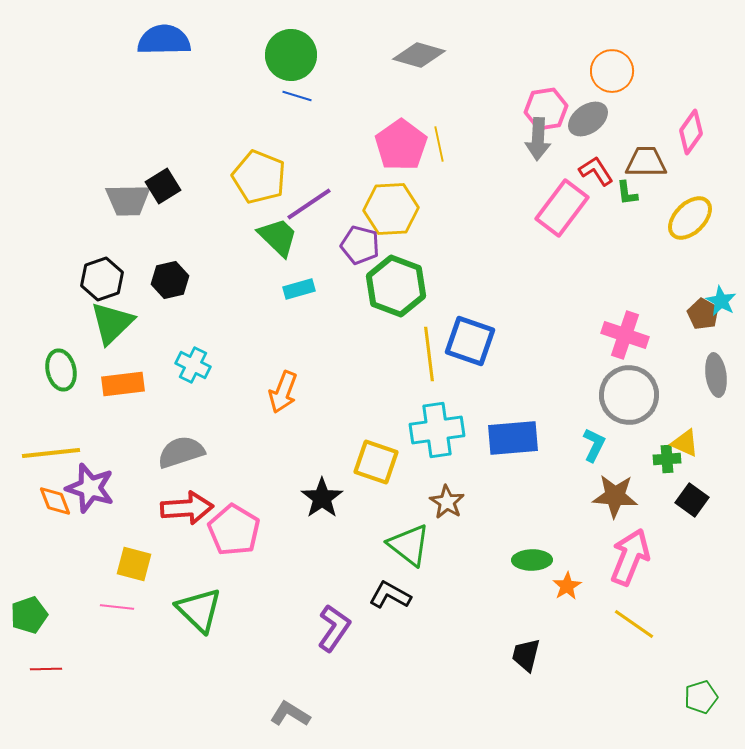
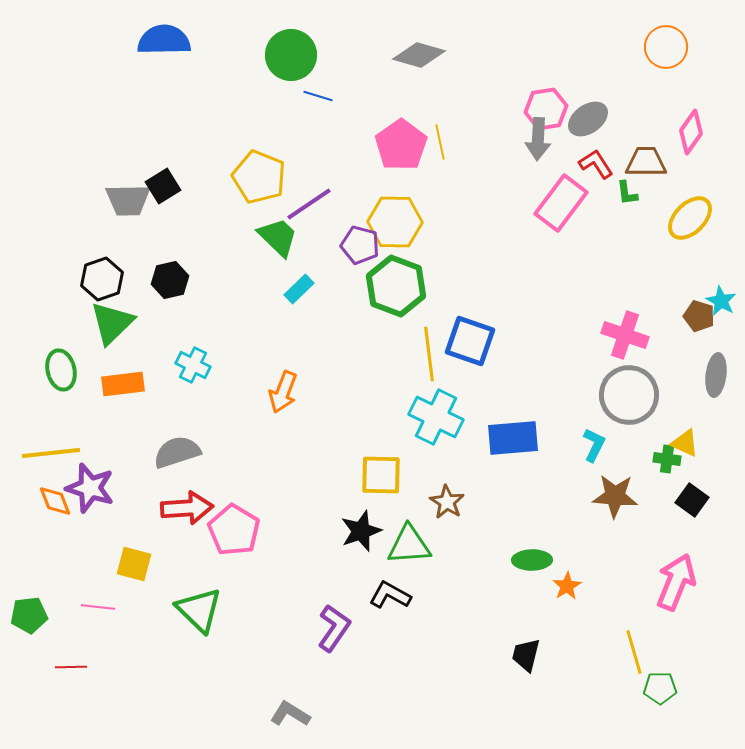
orange circle at (612, 71): moved 54 px right, 24 px up
blue line at (297, 96): moved 21 px right
yellow line at (439, 144): moved 1 px right, 2 px up
red L-shape at (596, 171): moved 7 px up
pink rectangle at (562, 208): moved 1 px left, 5 px up
yellow hexagon at (391, 209): moved 4 px right, 13 px down; rotated 4 degrees clockwise
cyan rectangle at (299, 289): rotated 28 degrees counterclockwise
brown pentagon at (703, 314): moved 4 px left, 2 px down; rotated 12 degrees counterclockwise
gray ellipse at (716, 375): rotated 15 degrees clockwise
cyan cross at (437, 430): moved 1 px left, 13 px up; rotated 34 degrees clockwise
gray semicircle at (181, 452): moved 4 px left
green cross at (667, 459): rotated 12 degrees clockwise
yellow square at (376, 462): moved 5 px right, 13 px down; rotated 18 degrees counterclockwise
black star at (322, 498): moved 39 px right, 33 px down; rotated 15 degrees clockwise
green triangle at (409, 545): rotated 42 degrees counterclockwise
pink arrow at (630, 557): moved 46 px right, 25 px down
pink line at (117, 607): moved 19 px left
green pentagon at (29, 615): rotated 12 degrees clockwise
yellow line at (634, 624): moved 28 px down; rotated 39 degrees clockwise
red line at (46, 669): moved 25 px right, 2 px up
green pentagon at (701, 697): moved 41 px left, 9 px up; rotated 16 degrees clockwise
